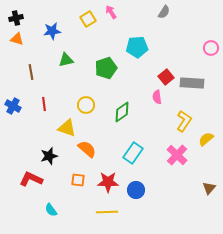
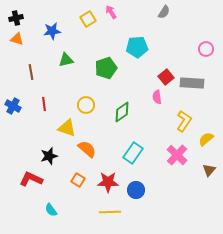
pink circle: moved 5 px left, 1 px down
orange square: rotated 24 degrees clockwise
brown triangle: moved 18 px up
yellow line: moved 3 px right
